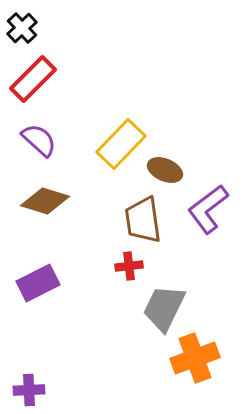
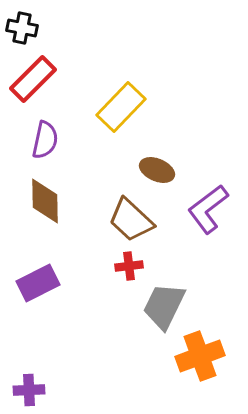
black cross: rotated 36 degrees counterclockwise
purple semicircle: moved 6 px right; rotated 60 degrees clockwise
yellow rectangle: moved 37 px up
brown ellipse: moved 8 px left
brown diamond: rotated 72 degrees clockwise
brown trapezoid: moved 12 px left; rotated 39 degrees counterclockwise
gray trapezoid: moved 2 px up
orange cross: moved 5 px right, 2 px up
